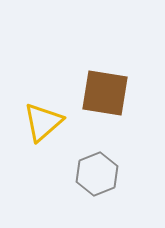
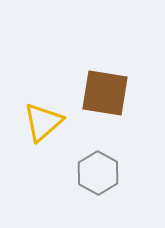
gray hexagon: moved 1 px right, 1 px up; rotated 9 degrees counterclockwise
